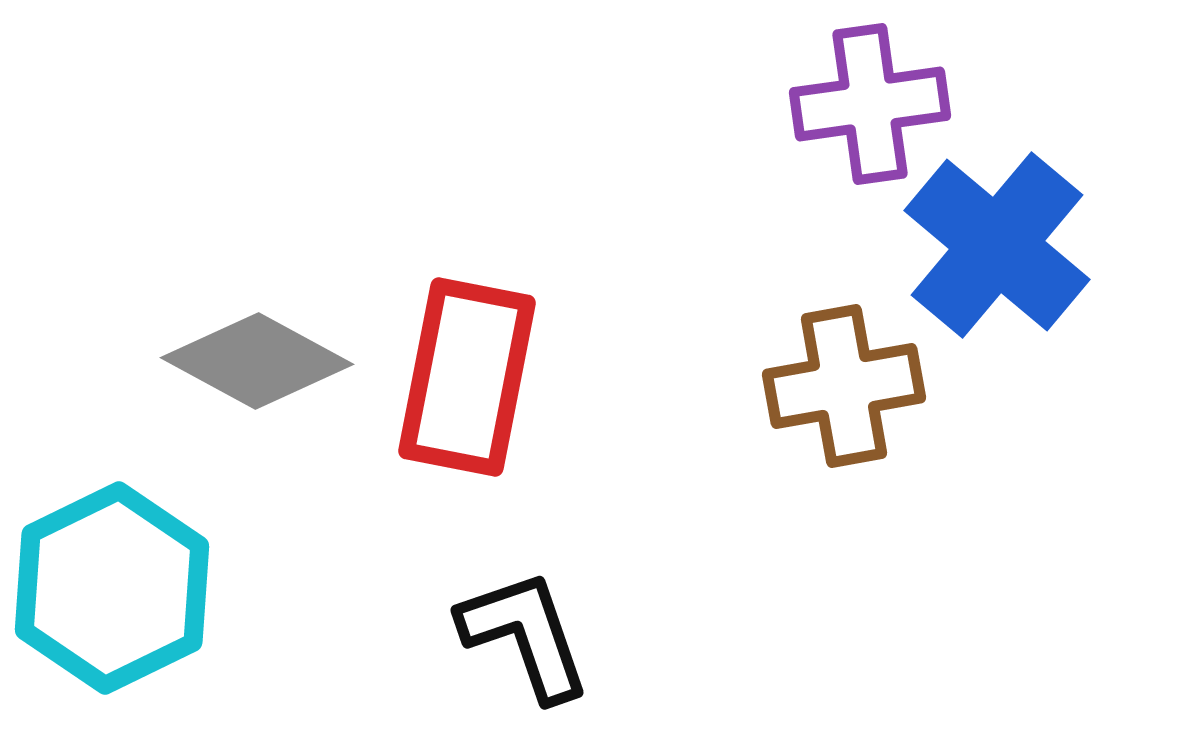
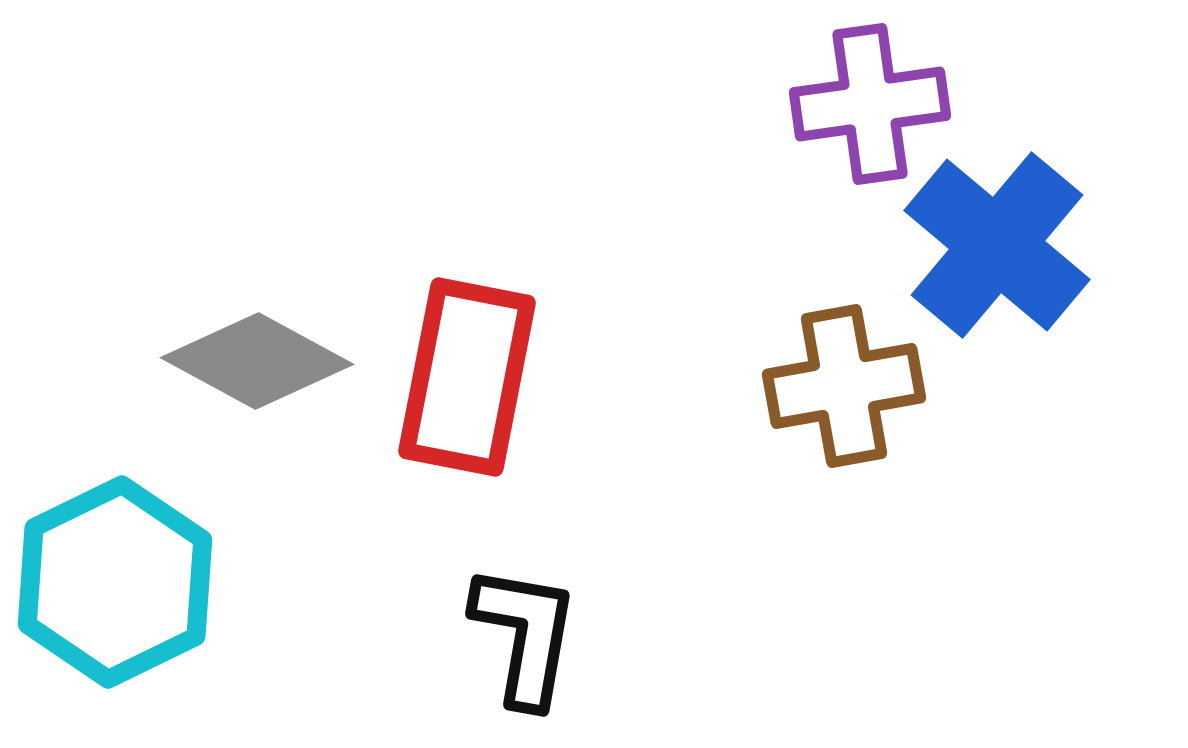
cyan hexagon: moved 3 px right, 6 px up
black L-shape: rotated 29 degrees clockwise
